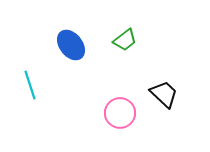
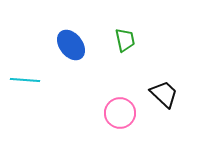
green trapezoid: rotated 65 degrees counterclockwise
cyan line: moved 5 px left, 5 px up; rotated 68 degrees counterclockwise
